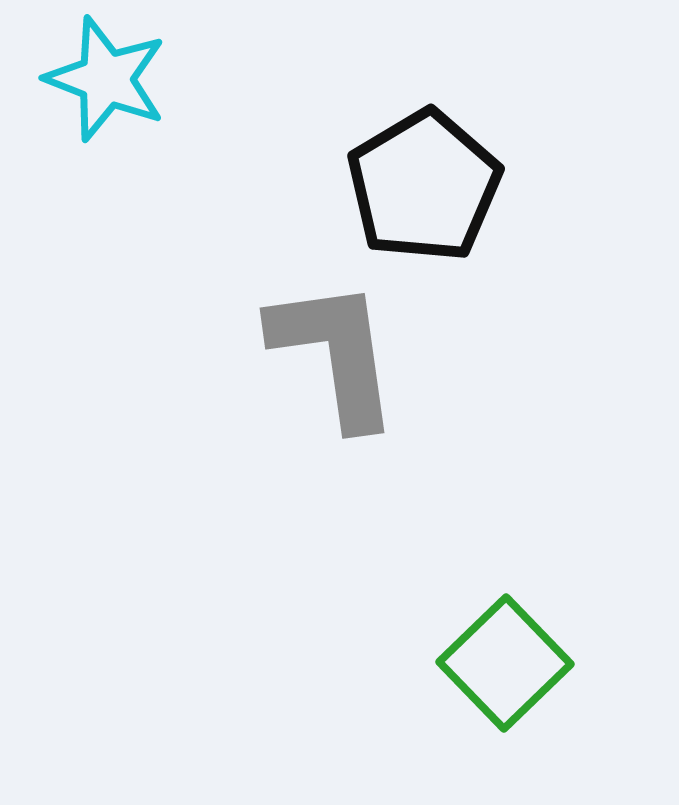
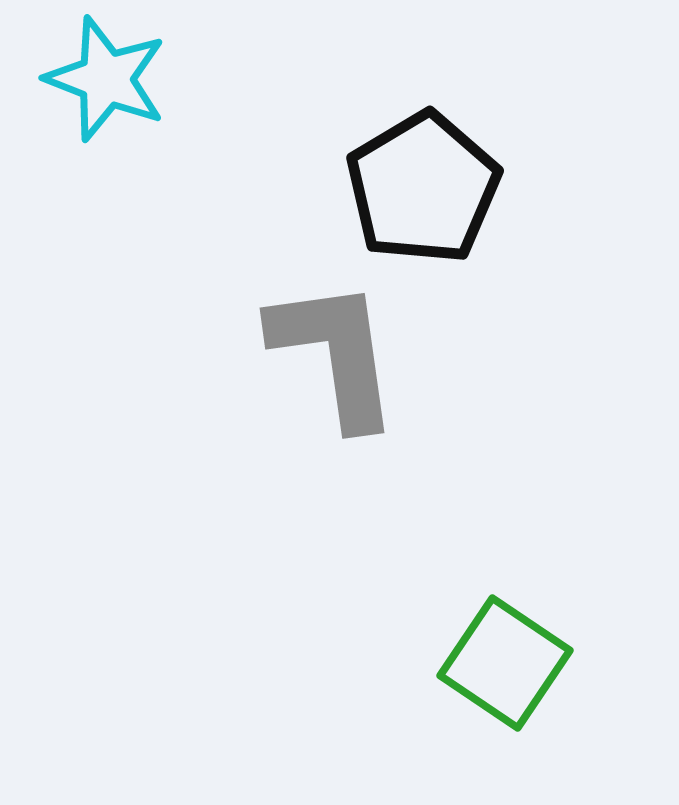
black pentagon: moved 1 px left, 2 px down
green square: rotated 12 degrees counterclockwise
